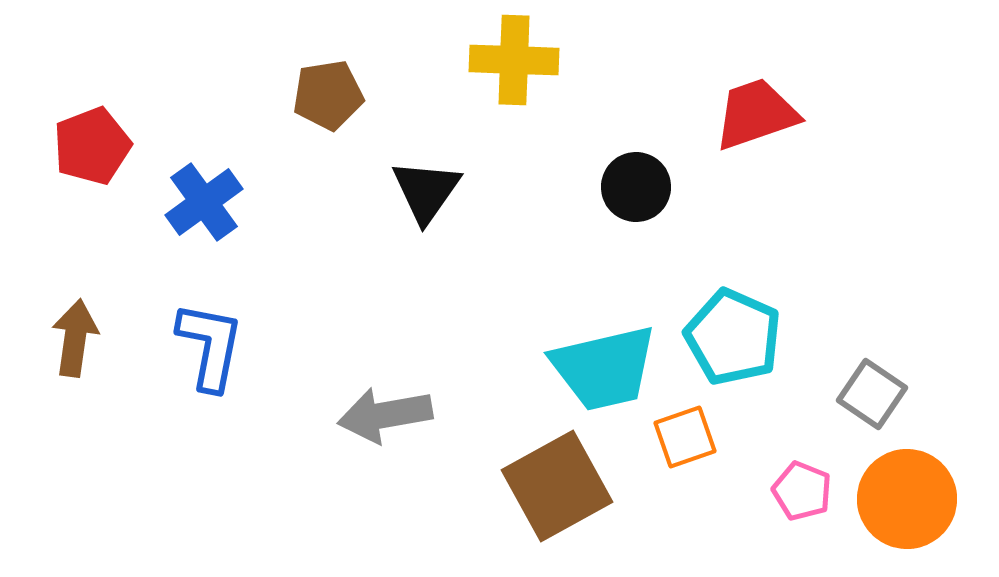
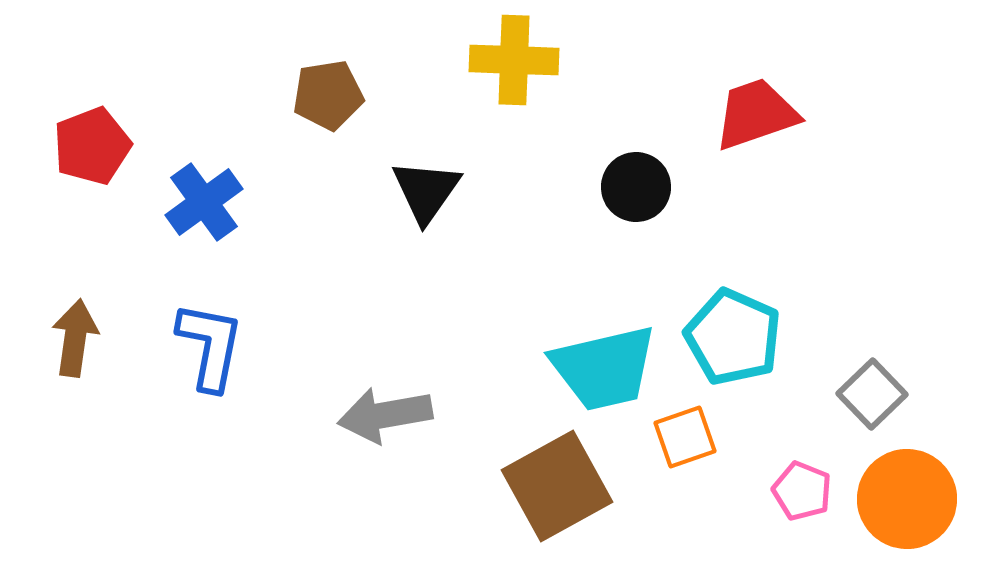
gray square: rotated 12 degrees clockwise
